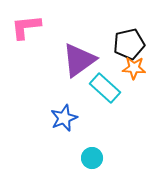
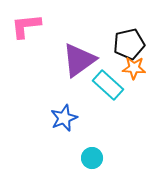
pink L-shape: moved 1 px up
cyan rectangle: moved 3 px right, 3 px up
